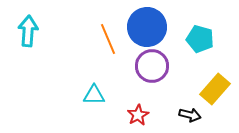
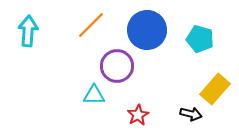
blue circle: moved 3 px down
orange line: moved 17 px left, 14 px up; rotated 68 degrees clockwise
purple circle: moved 35 px left
black arrow: moved 1 px right, 1 px up
